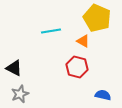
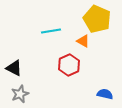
yellow pentagon: moved 1 px down
red hexagon: moved 8 px left, 2 px up; rotated 20 degrees clockwise
blue semicircle: moved 2 px right, 1 px up
